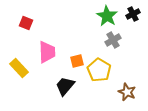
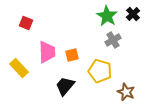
black cross: rotated 16 degrees counterclockwise
orange square: moved 5 px left, 6 px up
yellow pentagon: moved 1 px right, 1 px down; rotated 15 degrees counterclockwise
brown star: moved 1 px left
